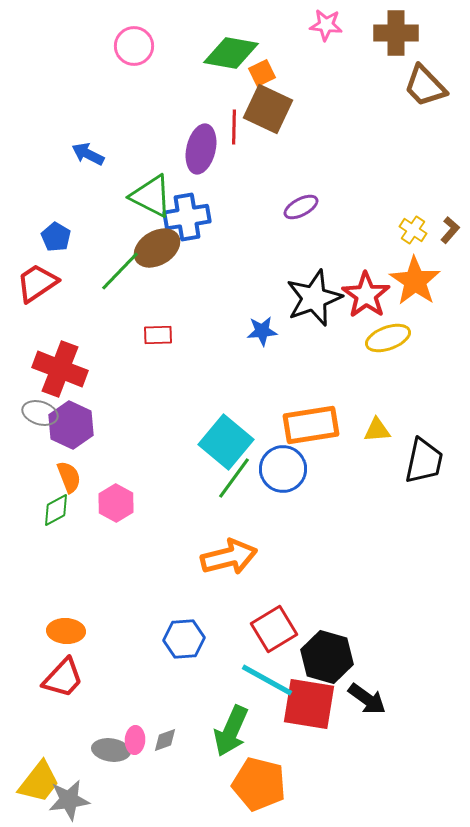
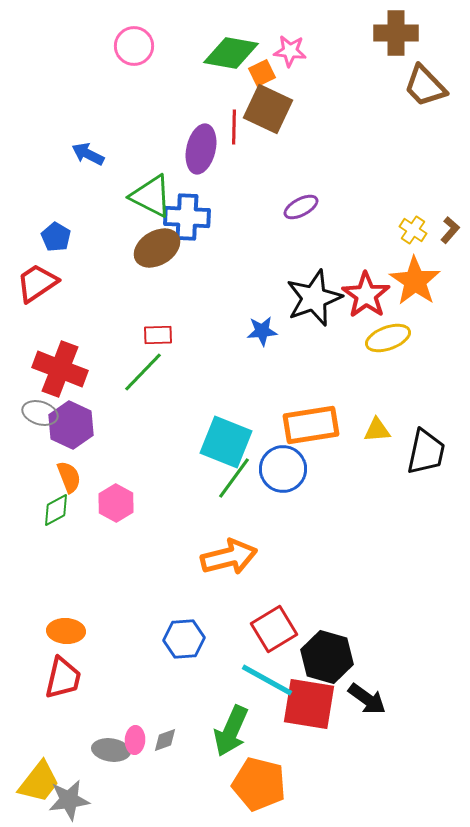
pink star at (326, 25): moved 36 px left, 26 px down
blue cross at (187, 217): rotated 12 degrees clockwise
green line at (120, 271): moved 23 px right, 101 px down
cyan square at (226, 442): rotated 18 degrees counterclockwise
black trapezoid at (424, 461): moved 2 px right, 9 px up
red trapezoid at (63, 678): rotated 30 degrees counterclockwise
